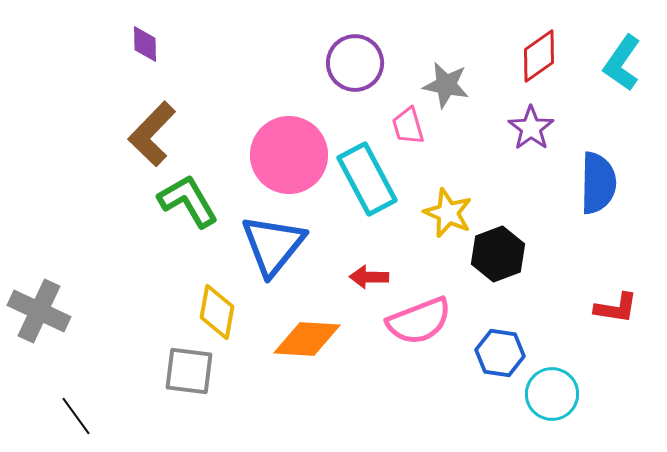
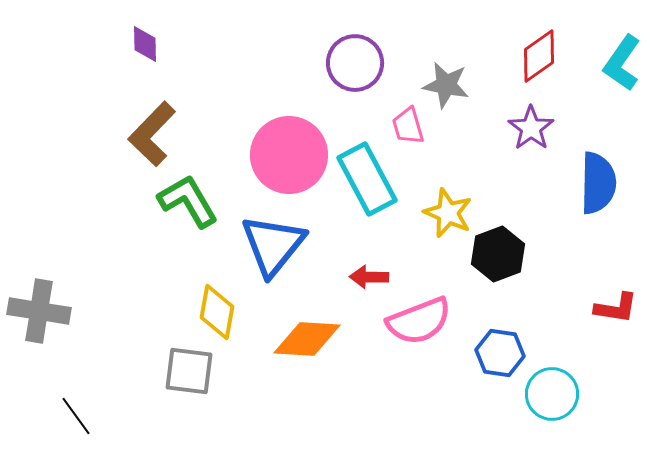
gray cross: rotated 16 degrees counterclockwise
